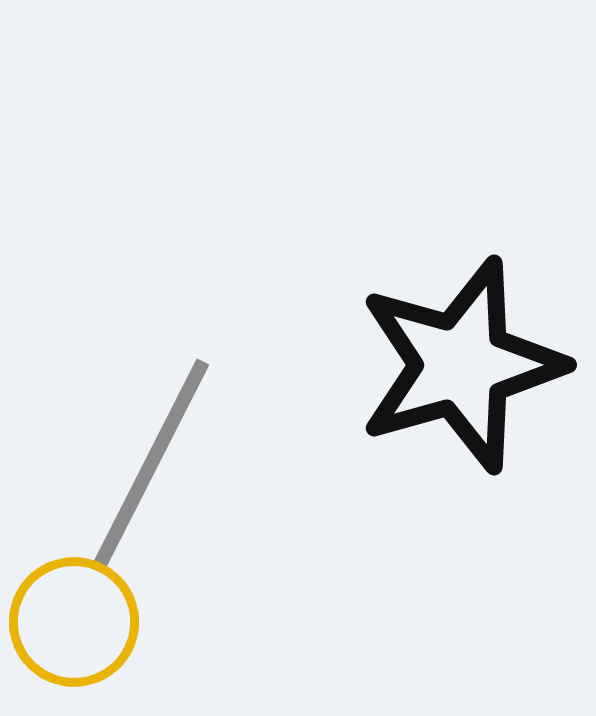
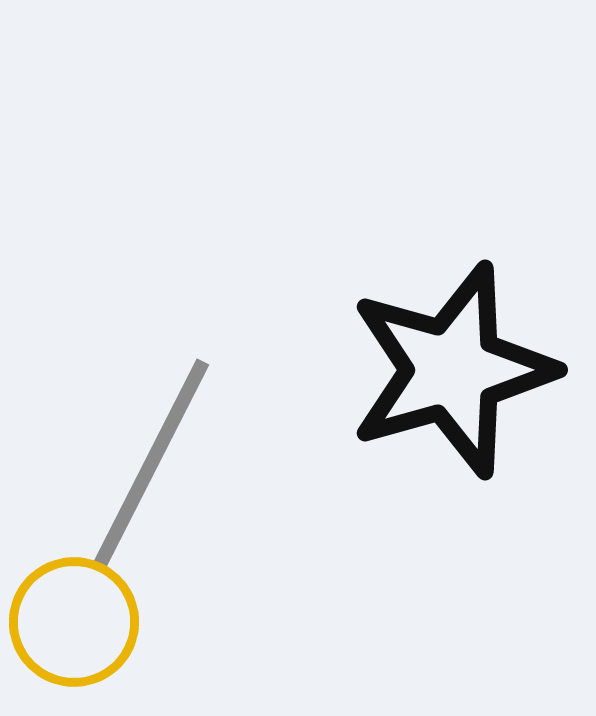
black star: moved 9 px left, 5 px down
